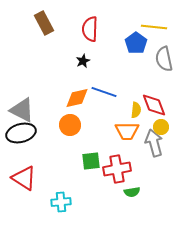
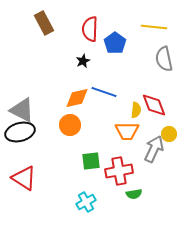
blue pentagon: moved 21 px left
yellow circle: moved 8 px right, 7 px down
black ellipse: moved 1 px left, 1 px up
gray arrow: moved 6 px down; rotated 40 degrees clockwise
red cross: moved 2 px right, 2 px down
green semicircle: moved 2 px right, 2 px down
cyan cross: moved 25 px right; rotated 24 degrees counterclockwise
